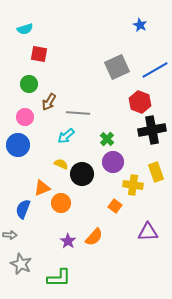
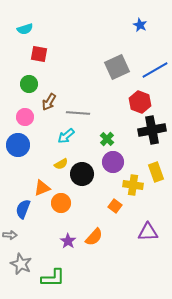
yellow semicircle: rotated 128 degrees clockwise
green L-shape: moved 6 px left
